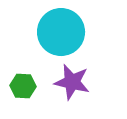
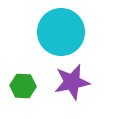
purple star: rotated 24 degrees counterclockwise
